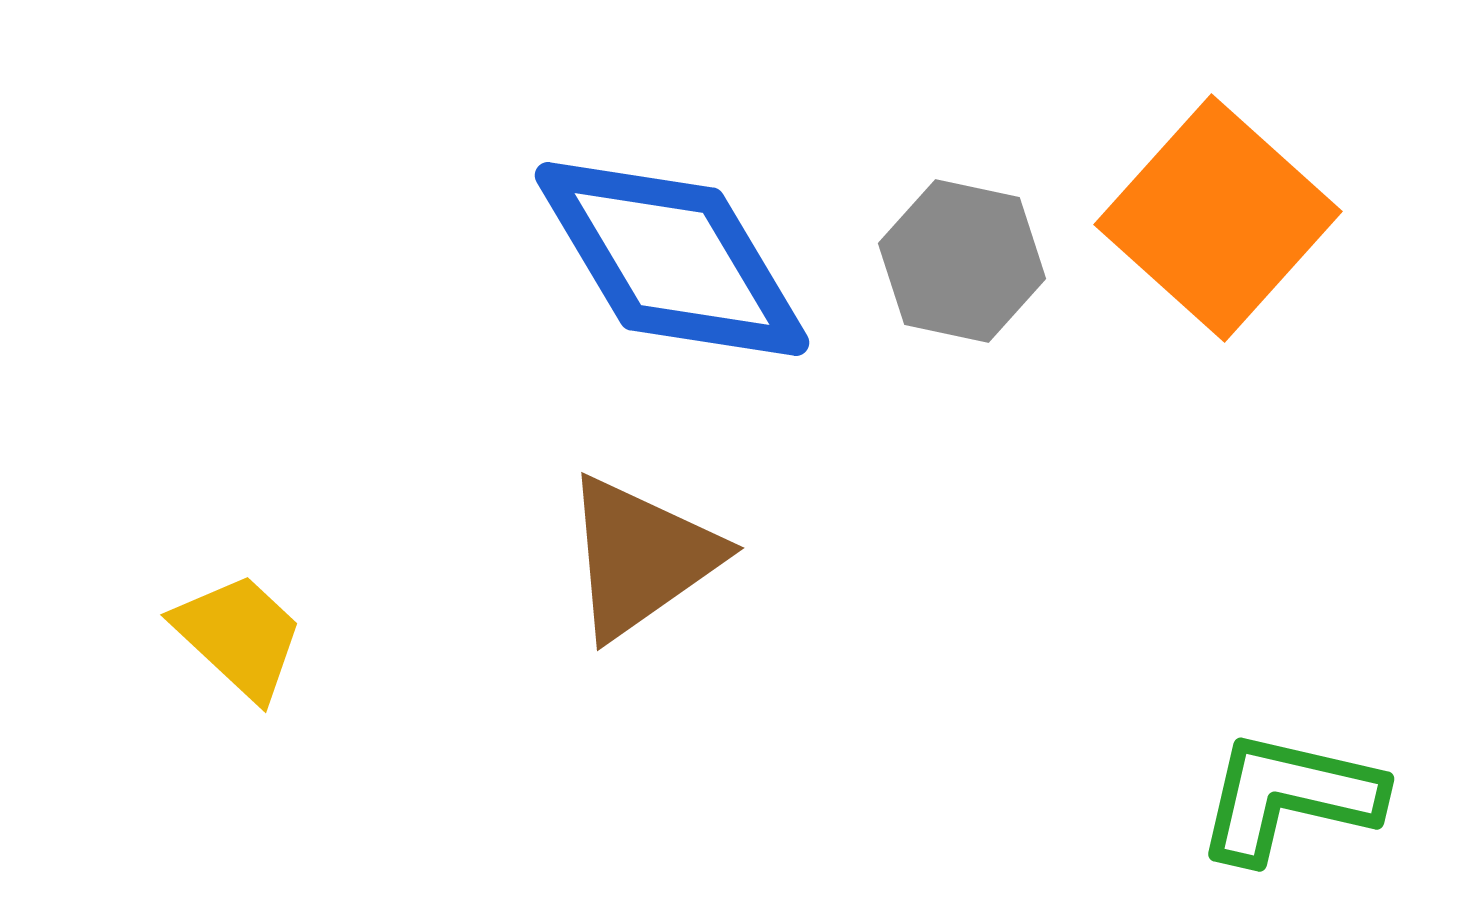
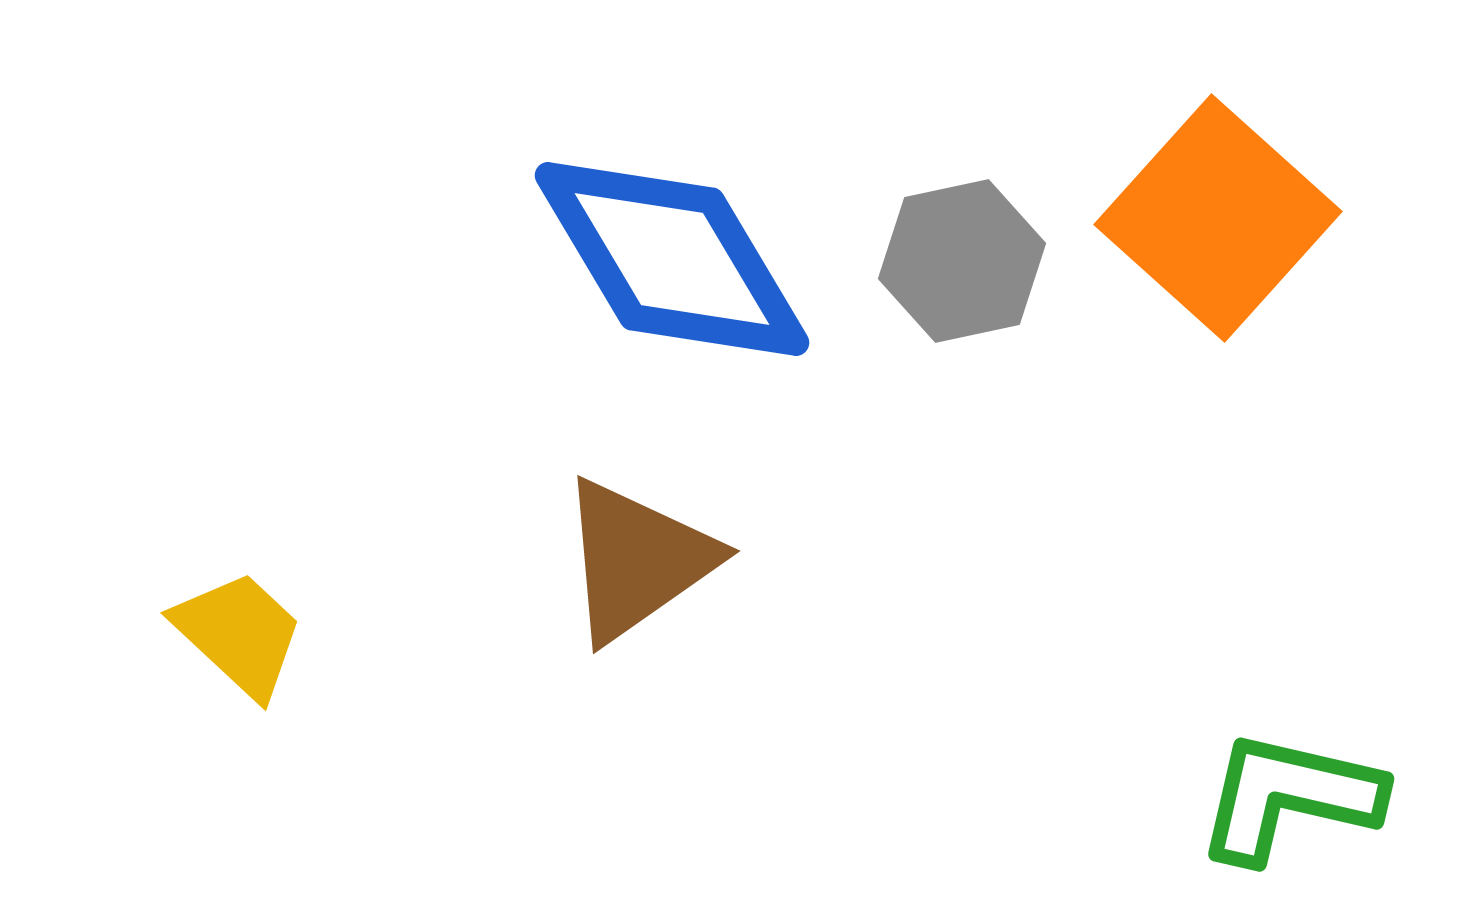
gray hexagon: rotated 24 degrees counterclockwise
brown triangle: moved 4 px left, 3 px down
yellow trapezoid: moved 2 px up
